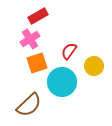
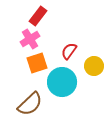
red rectangle: rotated 24 degrees counterclockwise
brown semicircle: moved 1 px right, 1 px up
